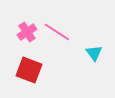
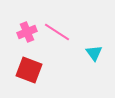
pink cross: rotated 12 degrees clockwise
